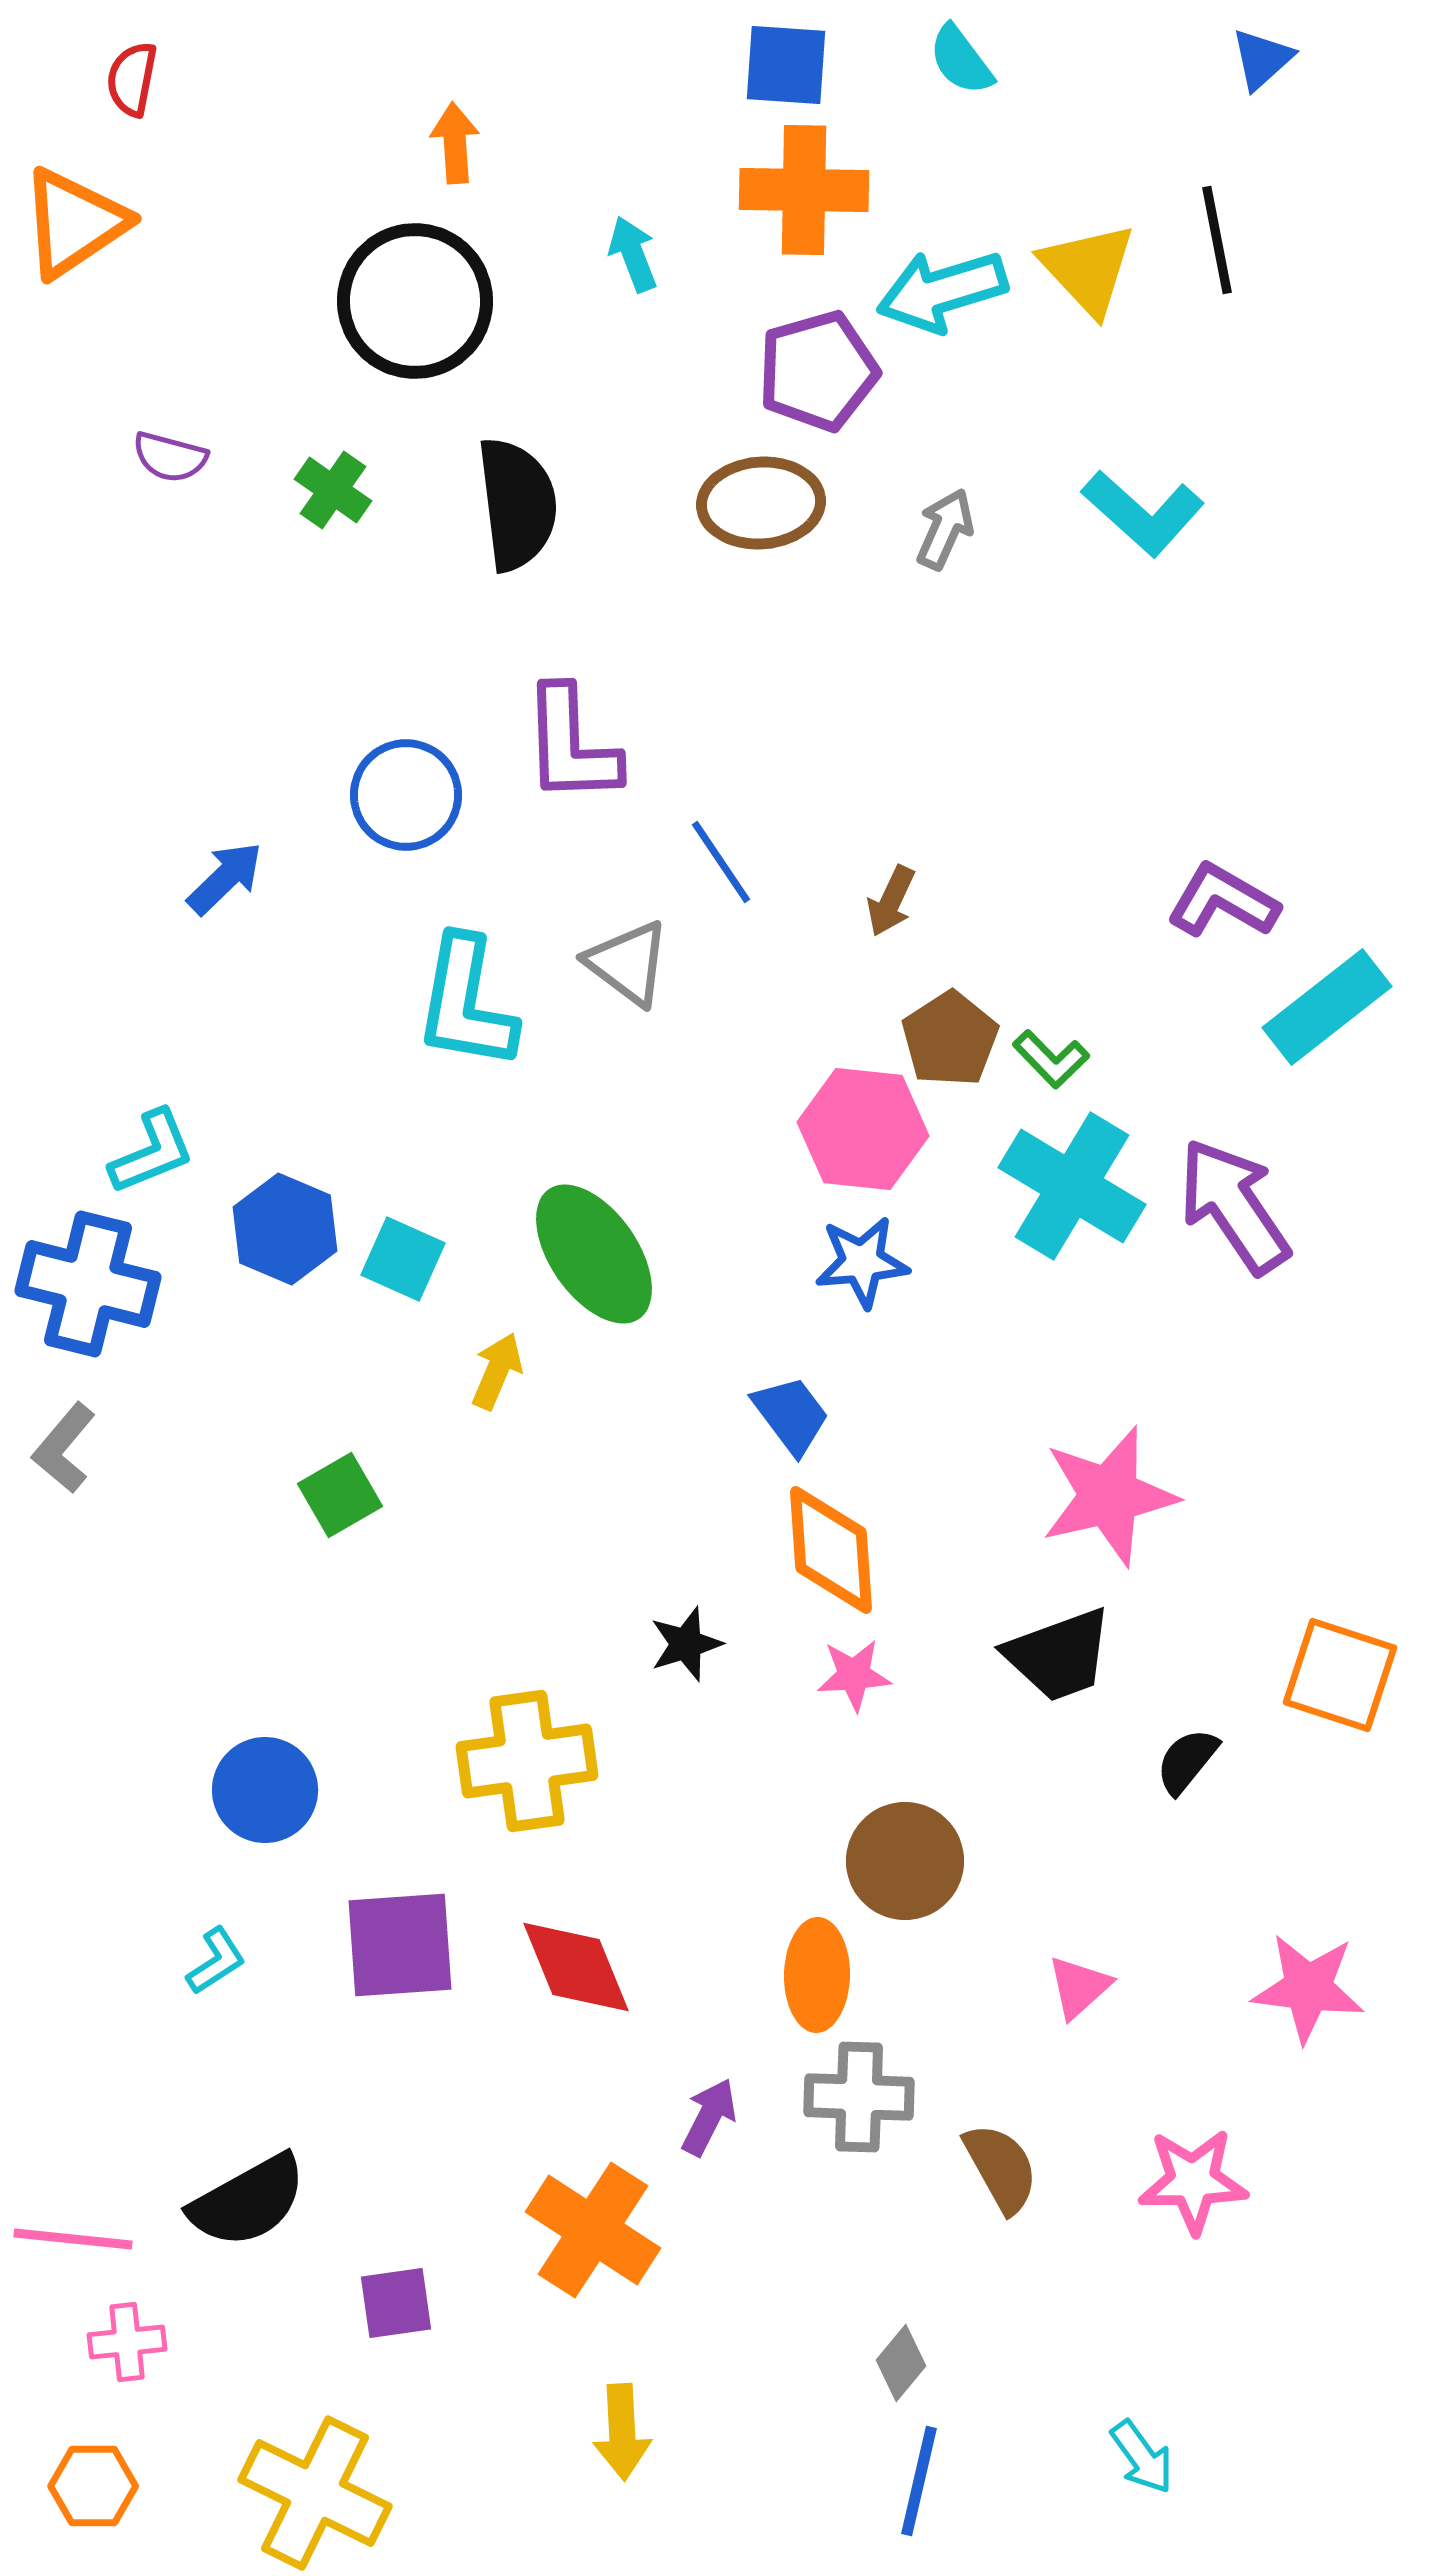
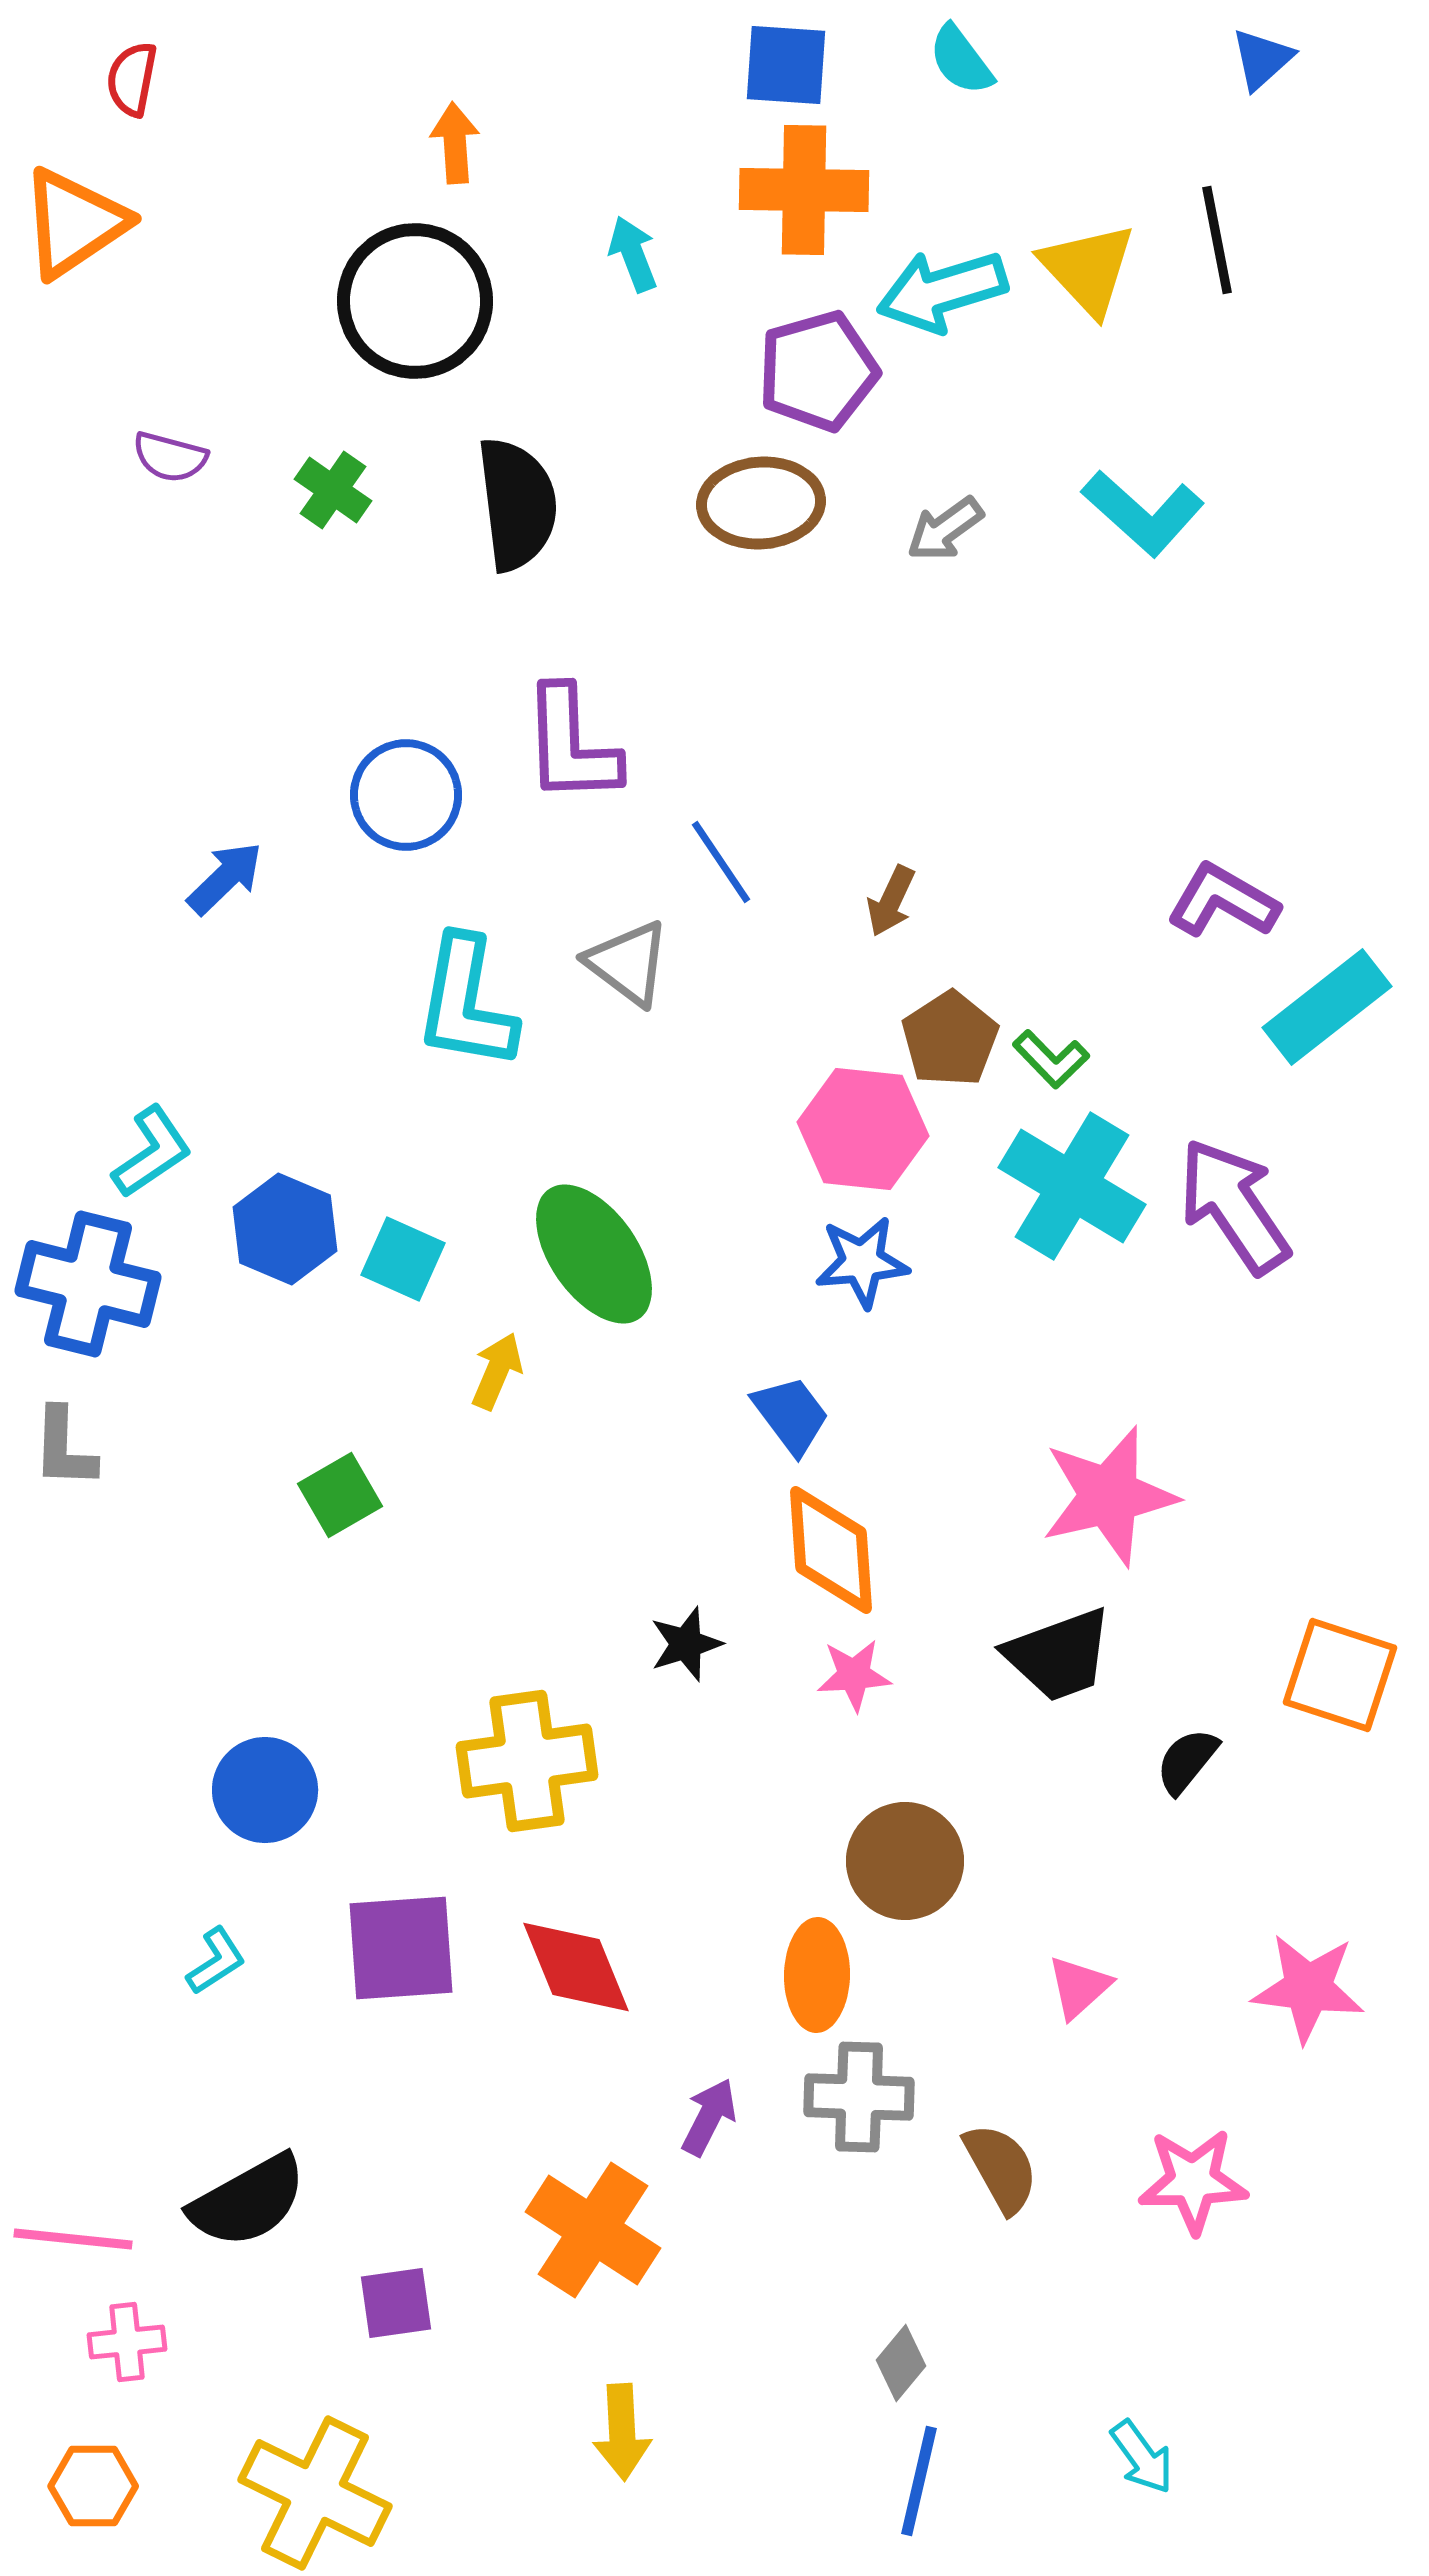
gray arrow at (945, 529): rotated 150 degrees counterclockwise
cyan L-shape at (152, 1152): rotated 12 degrees counterclockwise
gray L-shape at (64, 1448): rotated 38 degrees counterclockwise
purple square at (400, 1945): moved 1 px right, 3 px down
